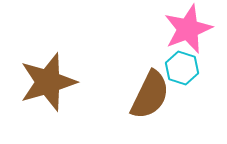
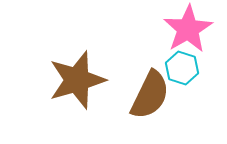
pink star: rotated 9 degrees counterclockwise
brown star: moved 29 px right, 2 px up
